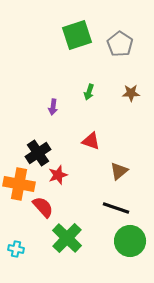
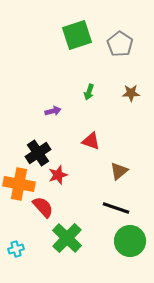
purple arrow: moved 4 px down; rotated 112 degrees counterclockwise
cyan cross: rotated 28 degrees counterclockwise
